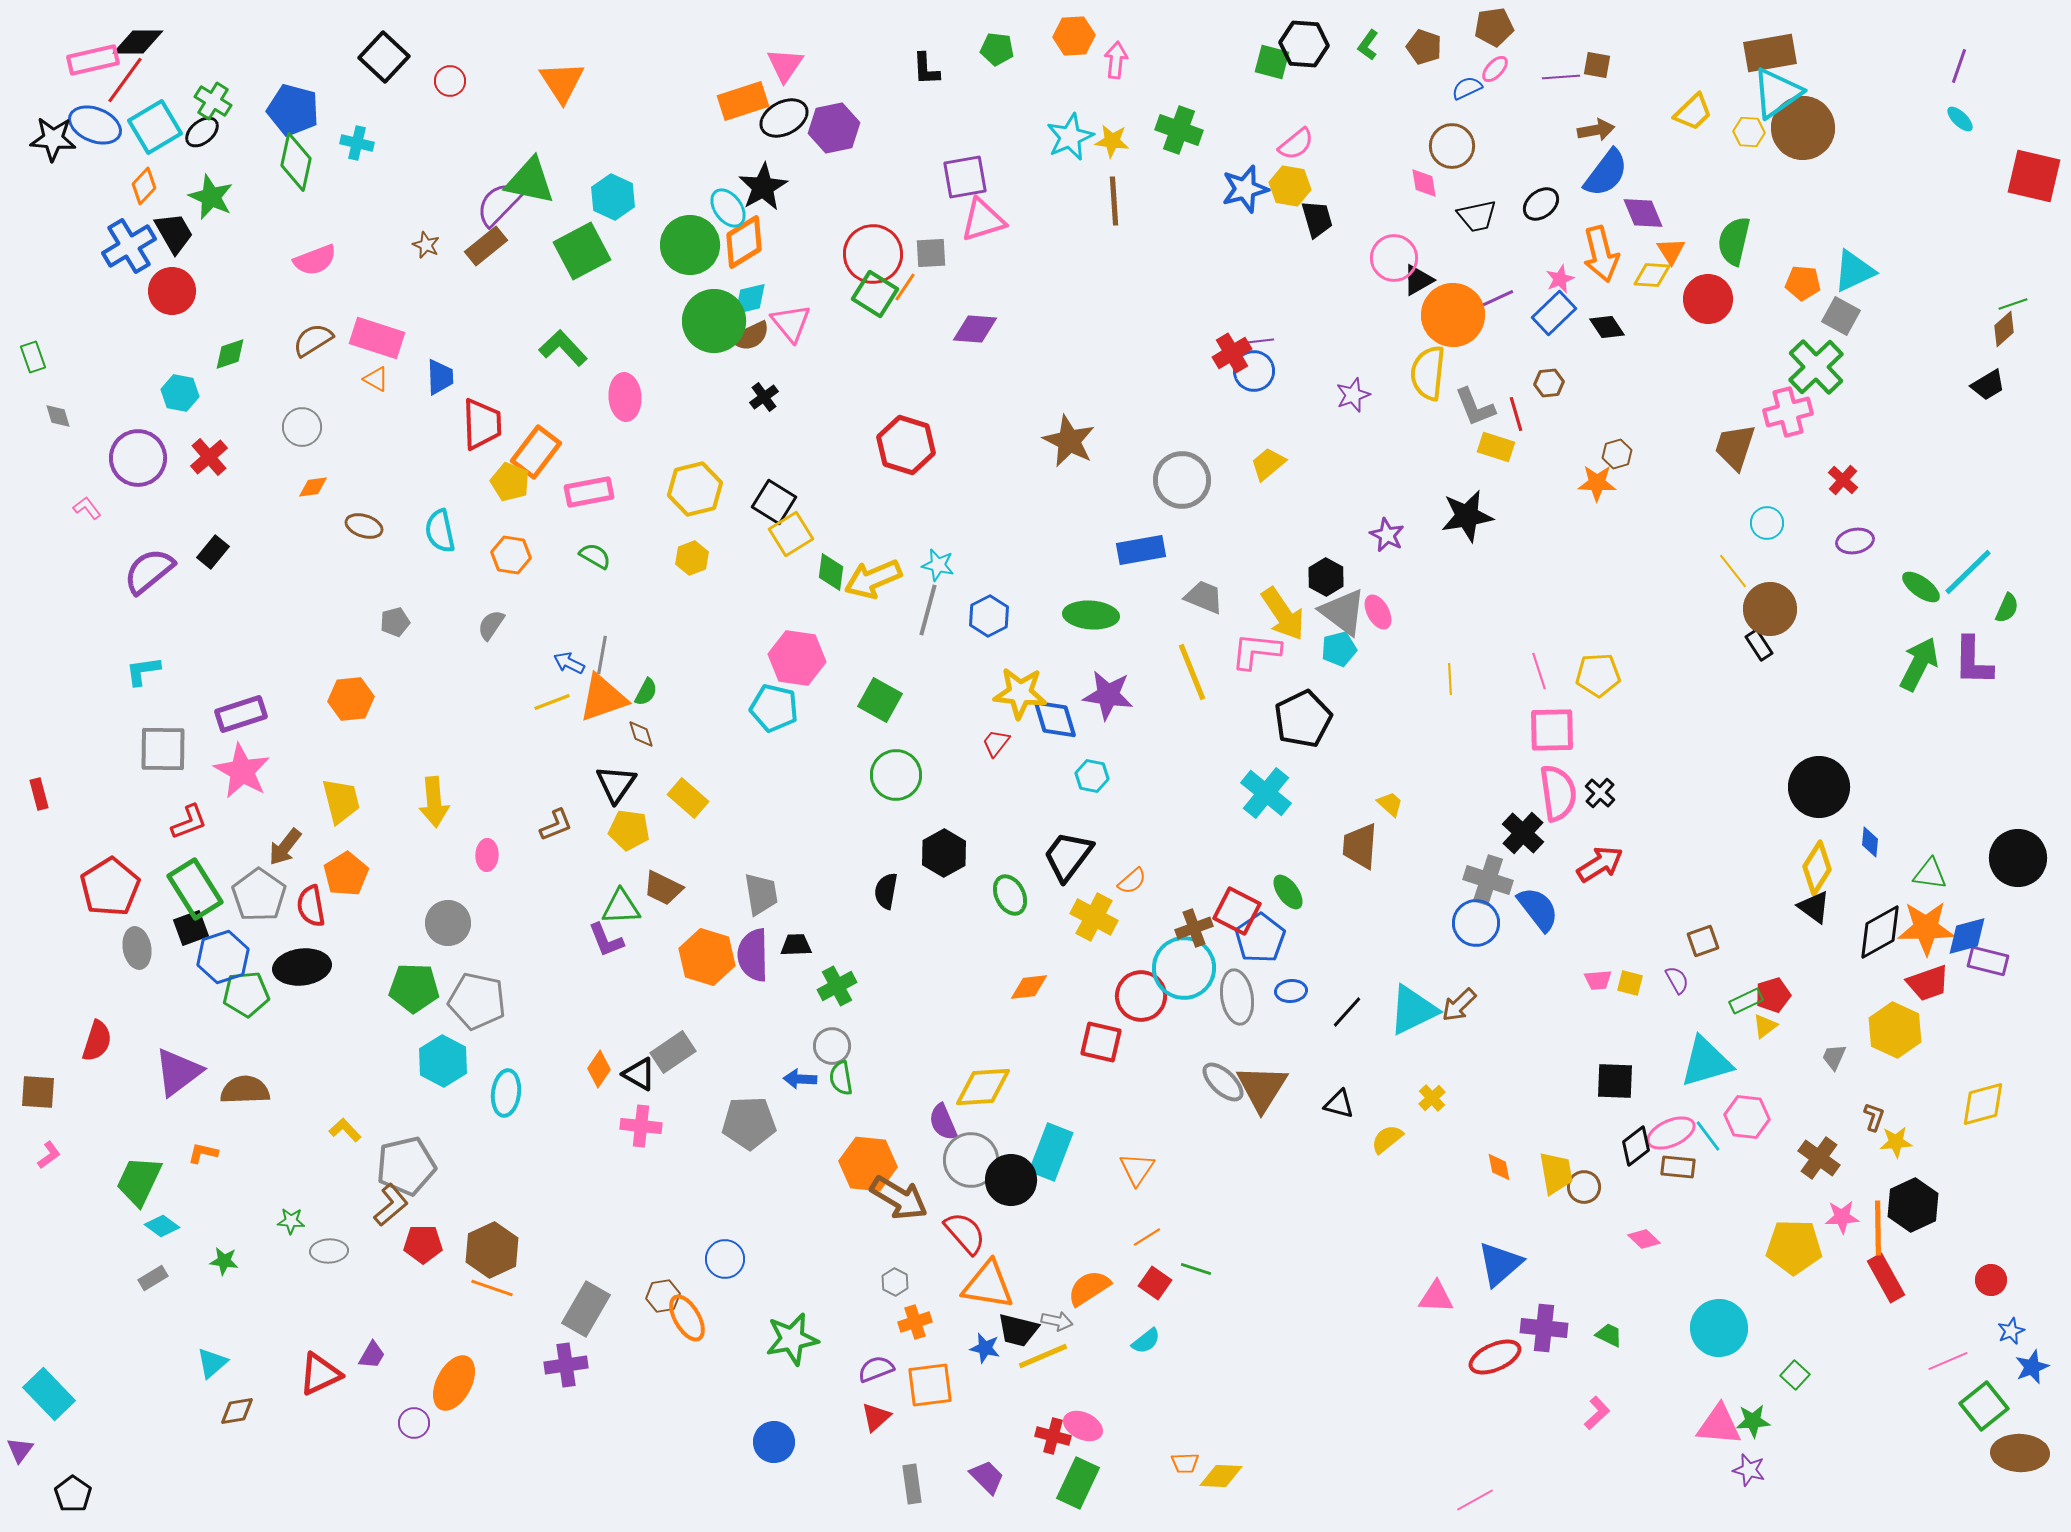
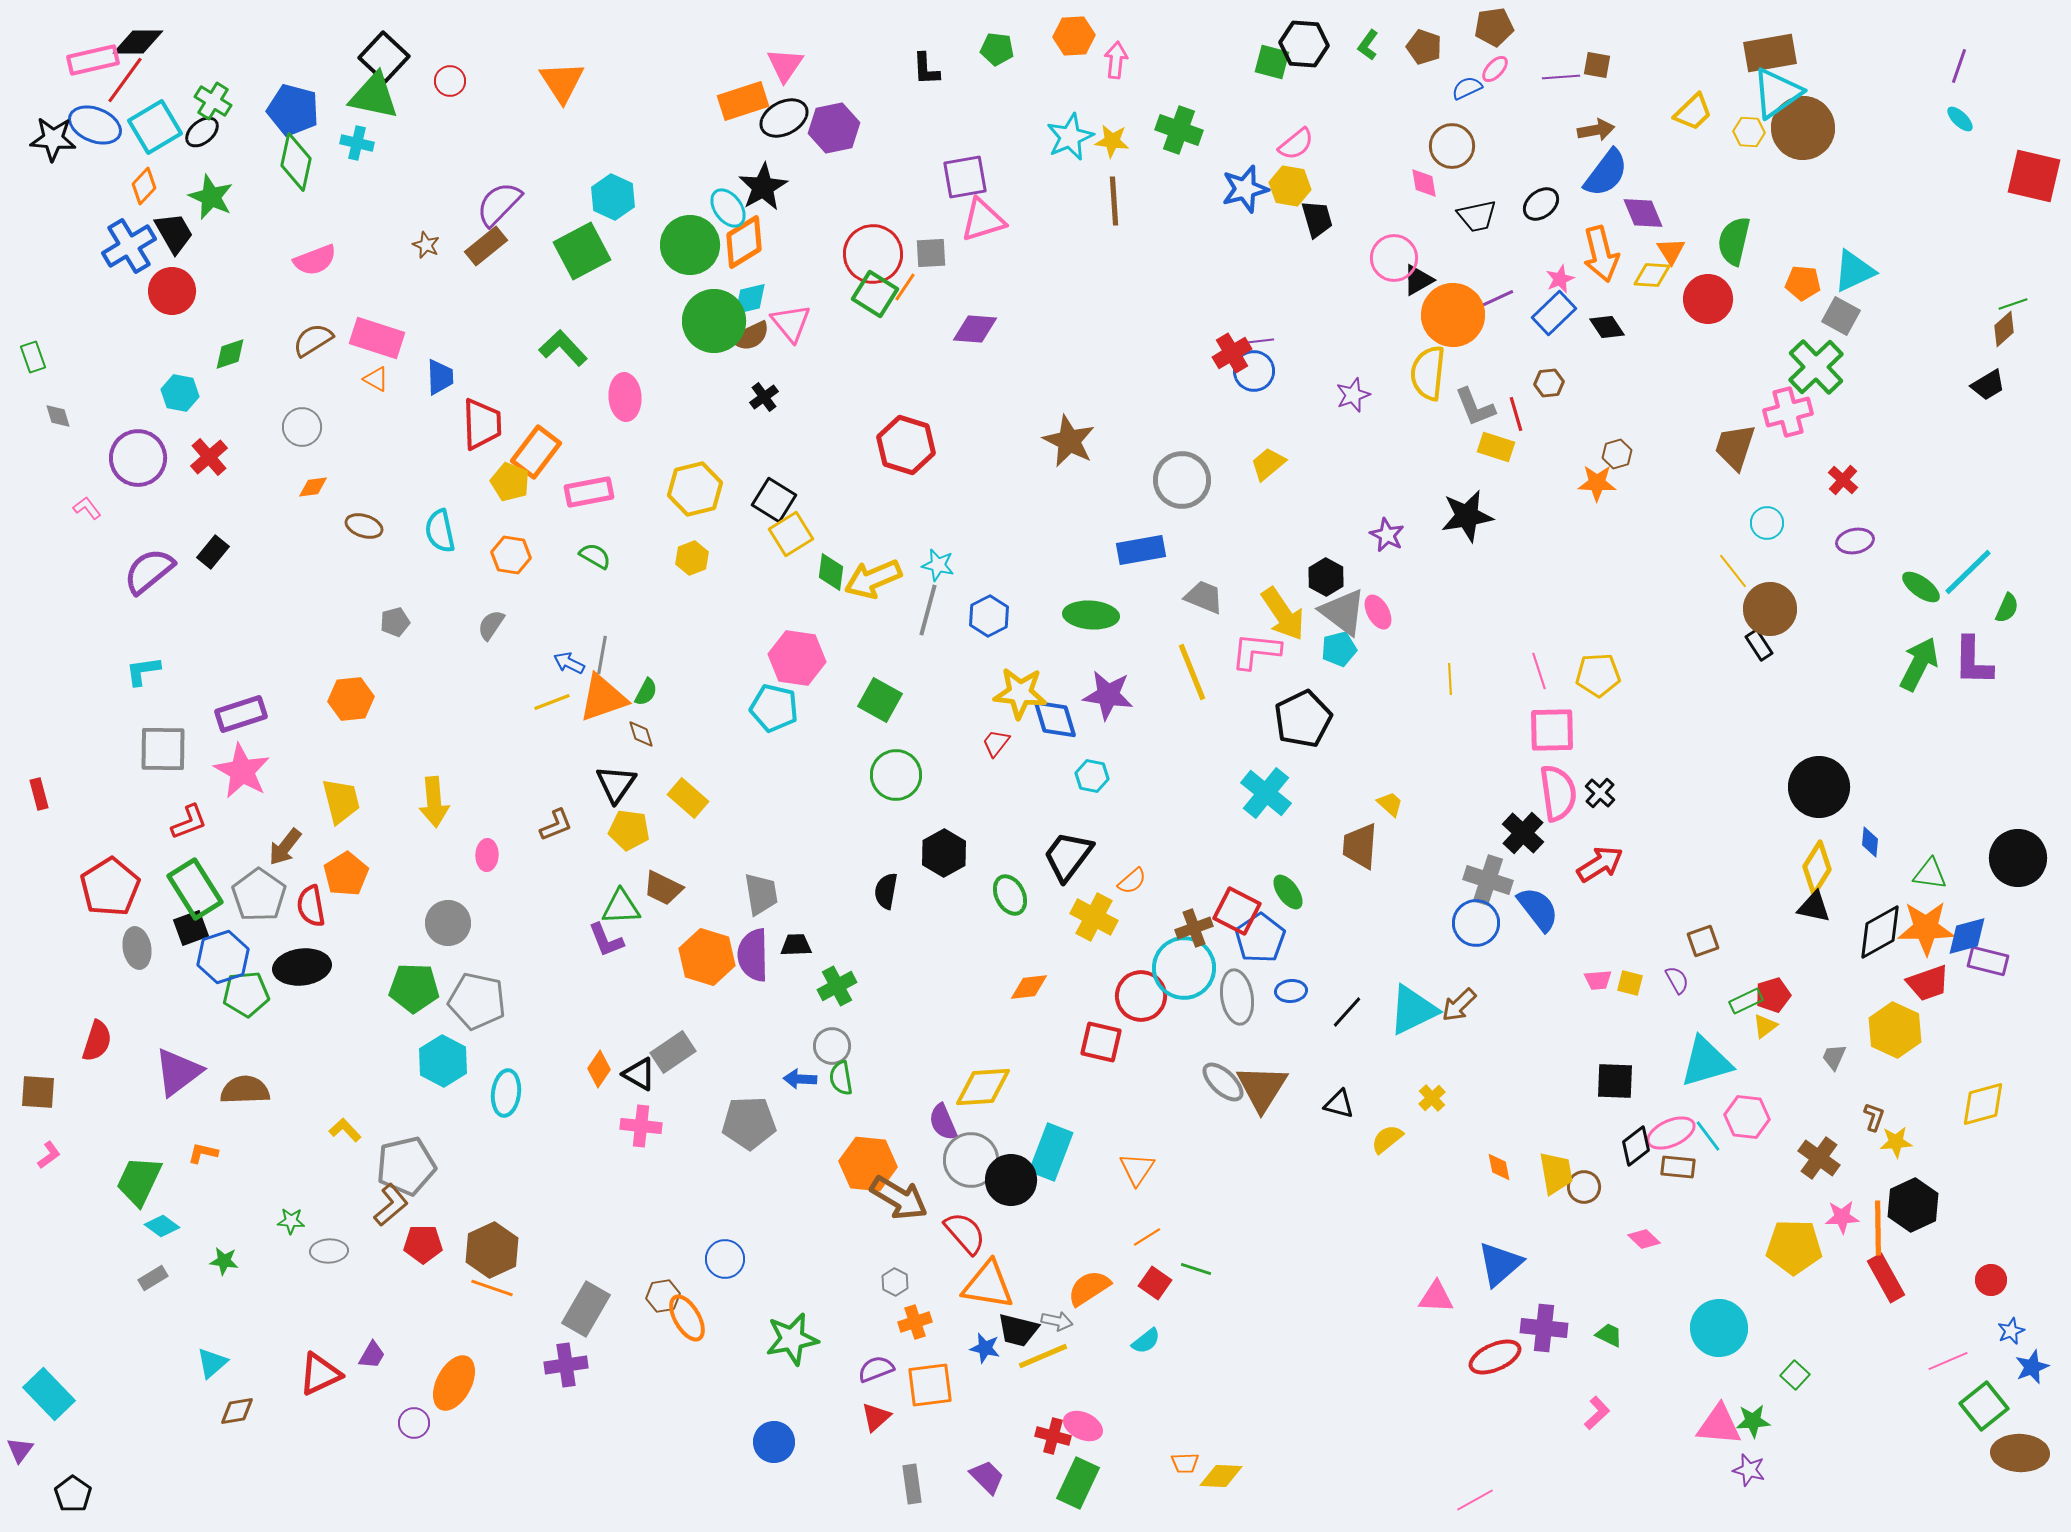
green triangle at (530, 181): moved 156 px left, 85 px up
black square at (774, 502): moved 2 px up
black triangle at (1814, 907): rotated 24 degrees counterclockwise
